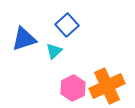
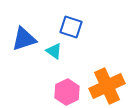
blue square: moved 4 px right, 2 px down; rotated 30 degrees counterclockwise
cyan triangle: rotated 42 degrees counterclockwise
pink hexagon: moved 6 px left, 4 px down
